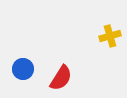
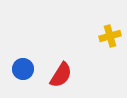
red semicircle: moved 3 px up
